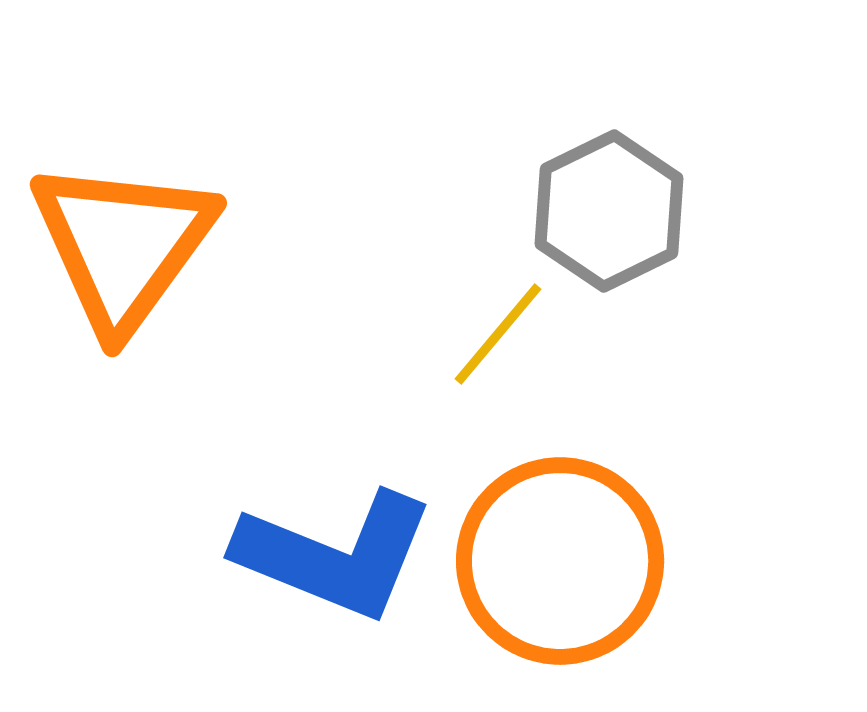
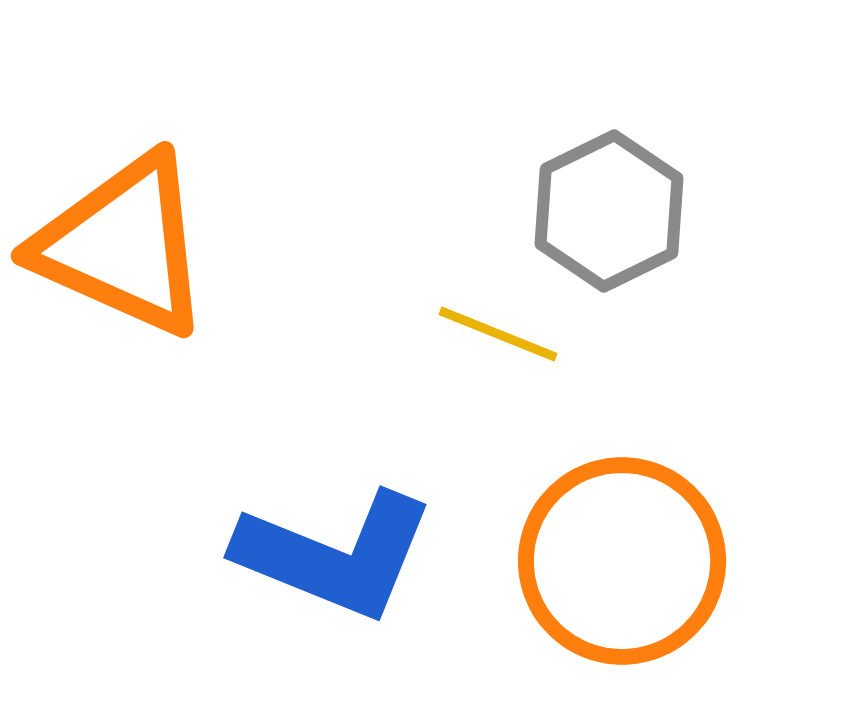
orange triangle: rotated 42 degrees counterclockwise
yellow line: rotated 72 degrees clockwise
orange circle: moved 62 px right
